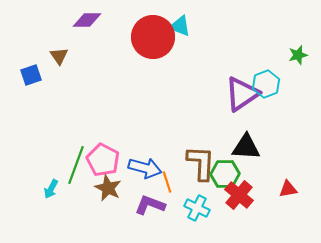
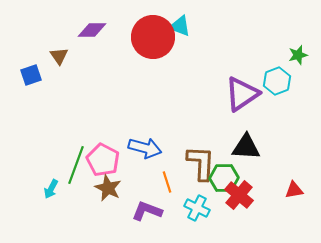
purple diamond: moved 5 px right, 10 px down
cyan hexagon: moved 11 px right, 3 px up
blue arrow: moved 20 px up
green hexagon: moved 1 px left, 4 px down
red triangle: moved 6 px right, 1 px down
purple L-shape: moved 3 px left, 6 px down
